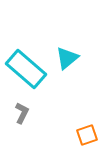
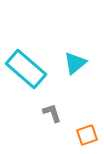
cyan triangle: moved 8 px right, 5 px down
gray L-shape: moved 30 px right; rotated 45 degrees counterclockwise
